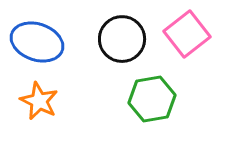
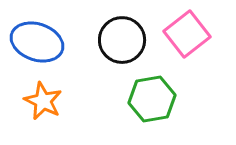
black circle: moved 1 px down
orange star: moved 4 px right
